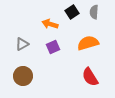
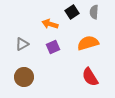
brown circle: moved 1 px right, 1 px down
